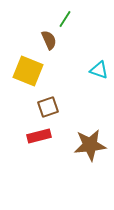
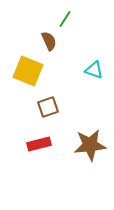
brown semicircle: moved 1 px down
cyan triangle: moved 5 px left
red rectangle: moved 8 px down
